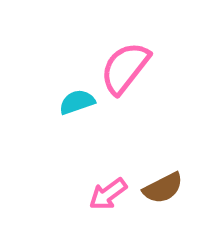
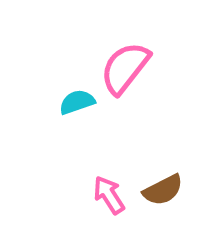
brown semicircle: moved 2 px down
pink arrow: moved 1 px right, 1 px down; rotated 93 degrees clockwise
